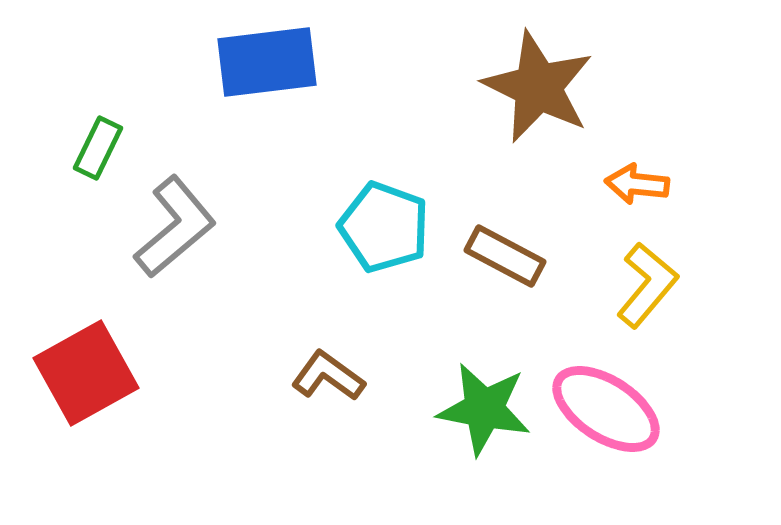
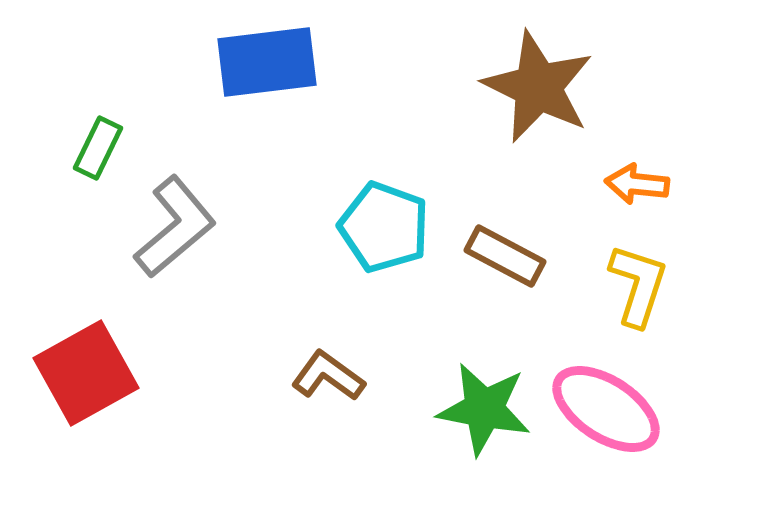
yellow L-shape: moved 9 px left; rotated 22 degrees counterclockwise
